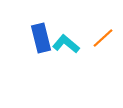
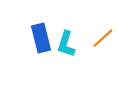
cyan L-shape: rotated 112 degrees counterclockwise
